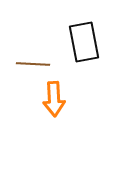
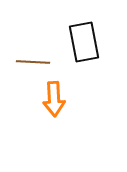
brown line: moved 2 px up
